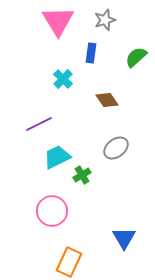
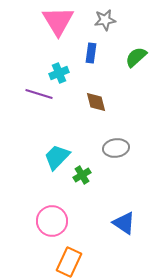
gray star: rotated 10 degrees clockwise
cyan cross: moved 4 px left, 6 px up; rotated 24 degrees clockwise
brown diamond: moved 11 px left, 2 px down; rotated 20 degrees clockwise
purple line: moved 30 px up; rotated 44 degrees clockwise
gray ellipse: rotated 30 degrees clockwise
cyan trapezoid: rotated 20 degrees counterclockwise
pink circle: moved 10 px down
blue triangle: moved 15 px up; rotated 25 degrees counterclockwise
